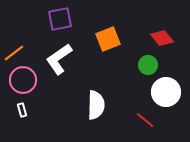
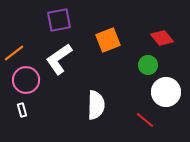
purple square: moved 1 px left, 1 px down
orange square: moved 1 px down
pink circle: moved 3 px right
